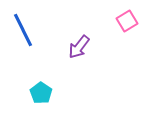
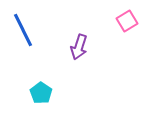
purple arrow: rotated 20 degrees counterclockwise
